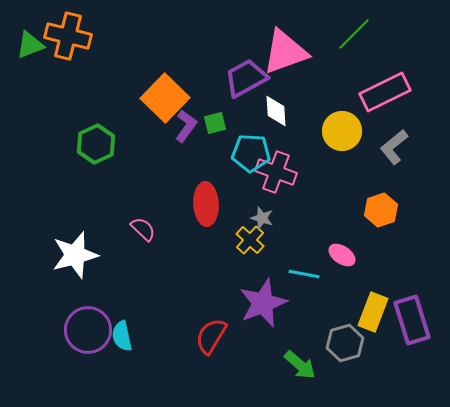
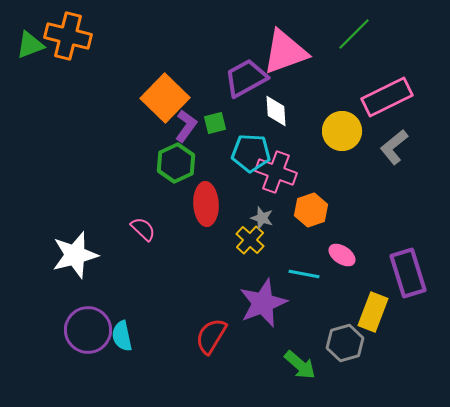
pink rectangle: moved 2 px right, 5 px down
green hexagon: moved 80 px right, 19 px down
orange hexagon: moved 70 px left
purple rectangle: moved 4 px left, 47 px up
